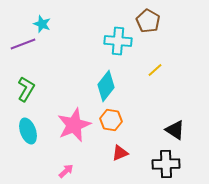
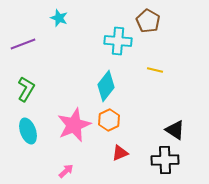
cyan star: moved 17 px right, 6 px up
yellow line: rotated 56 degrees clockwise
orange hexagon: moved 2 px left; rotated 25 degrees clockwise
black cross: moved 1 px left, 4 px up
